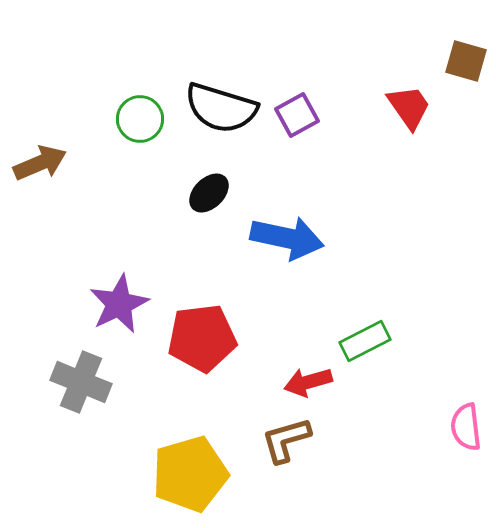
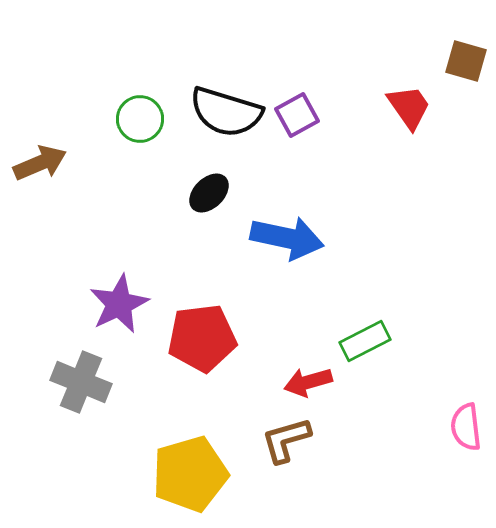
black semicircle: moved 5 px right, 4 px down
